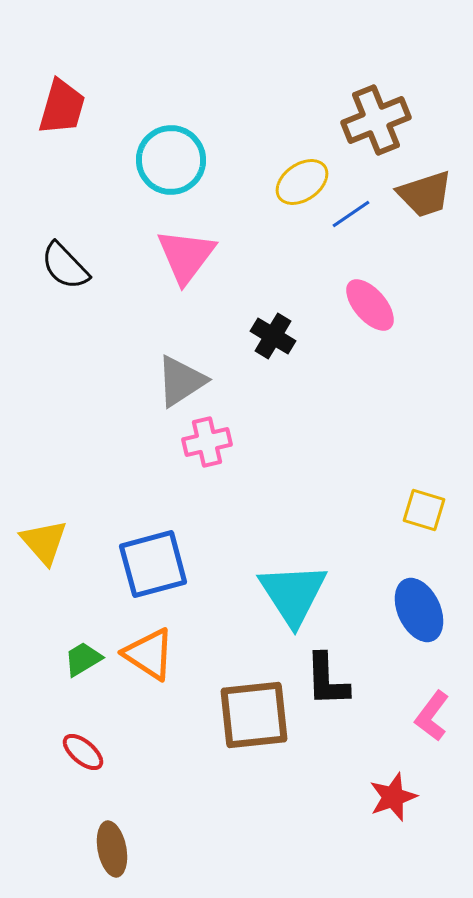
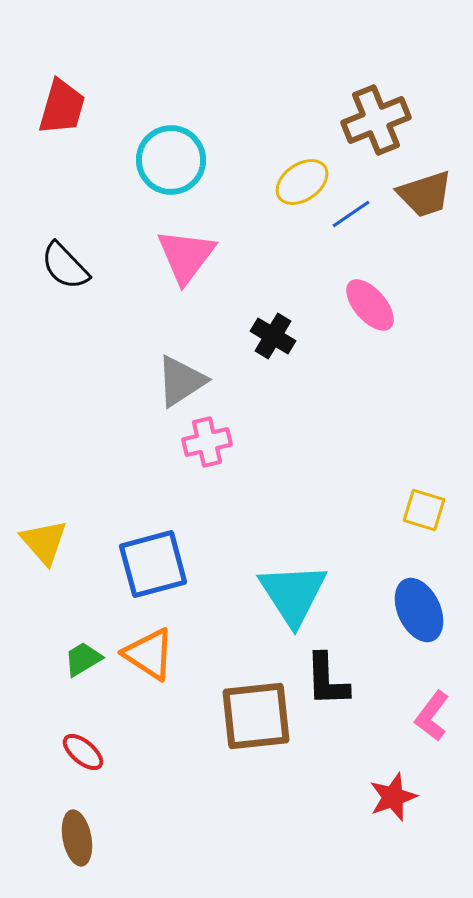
brown square: moved 2 px right, 1 px down
brown ellipse: moved 35 px left, 11 px up
